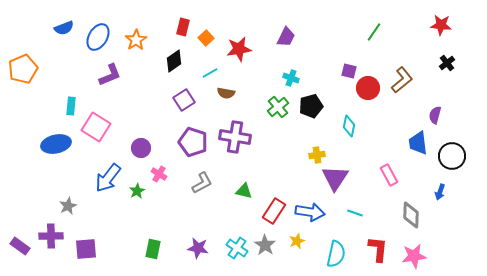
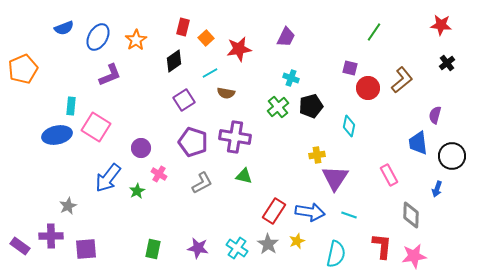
purple square at (349, 71): moved 1 px right, 3 px up
blue ellipse at (56, 144): moved 1 px right, 9 px up
green triangle at (244, 191): moved 15 px up
blue arrow at (440, 192): moved 3 px left, 3 px up
cyan line at (355, 213): moved 6 px left, 2 px down
gray star at (265, 245): moved 3 px right, 1 px up
red L-shape at (378, 249): moved 4 px right, 3 px up
